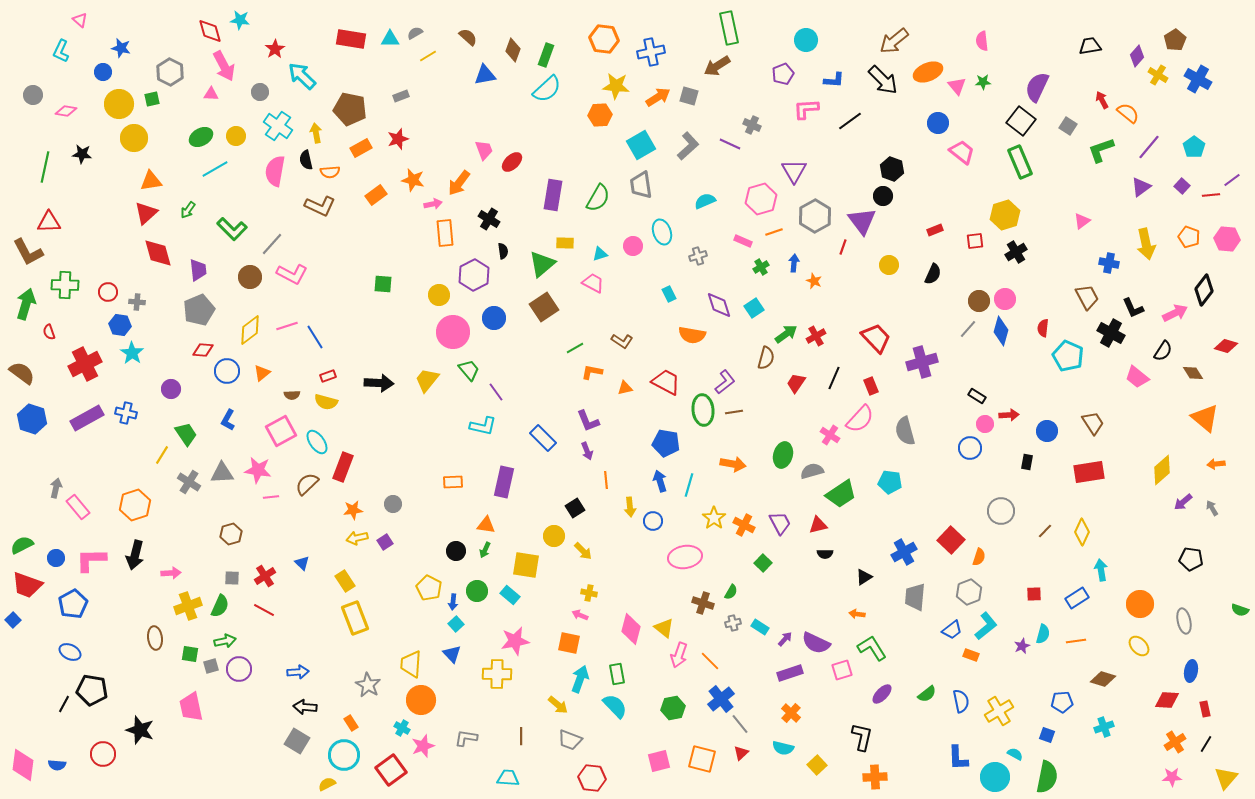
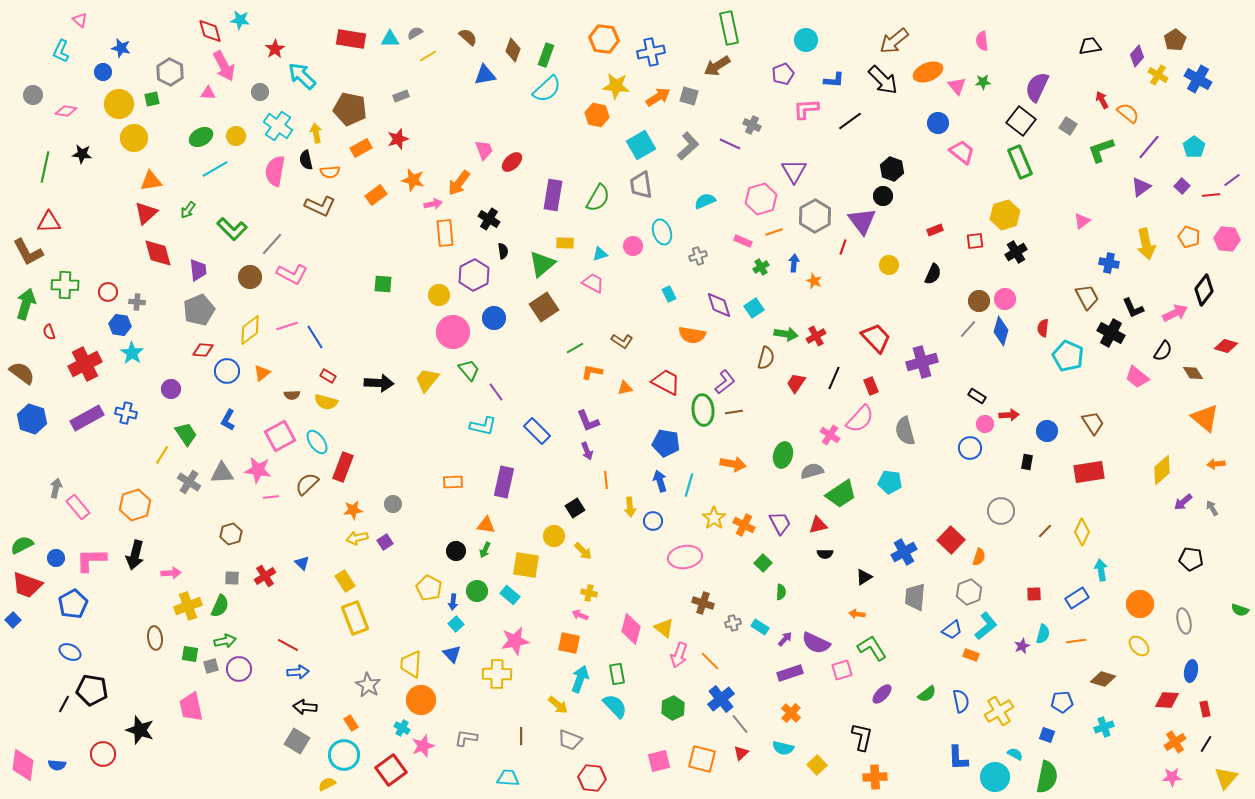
pink triangle at (211, 94): moved 3 px left, 1 px up
orange hexagon at (600, 115): moved 3 px left; rotated 15 degrees clockwise
green arrow at (786, 334): rotated 45 degrees clockwise
red rectangle at (328, 376): rotated 49 degrees clockwise
pink square at (281, 431): moved 1 px left, 5 px down
blue rectangle at (543, 438): moved 6 px left, 7 px up
green semicircle at (731, 592): moved 50 px right; rotated 28 degrees counterclockwise
red line at (264, 610): moved 24 px right, 35 px down
green hexagon at (673, 708): rotated 15 degrees counterclockwise
